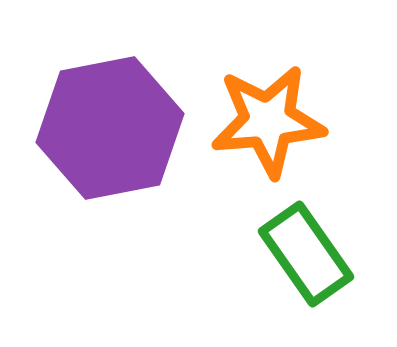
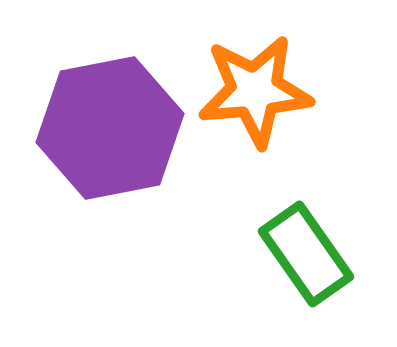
orange star: moved 13 px left, 30 px up
